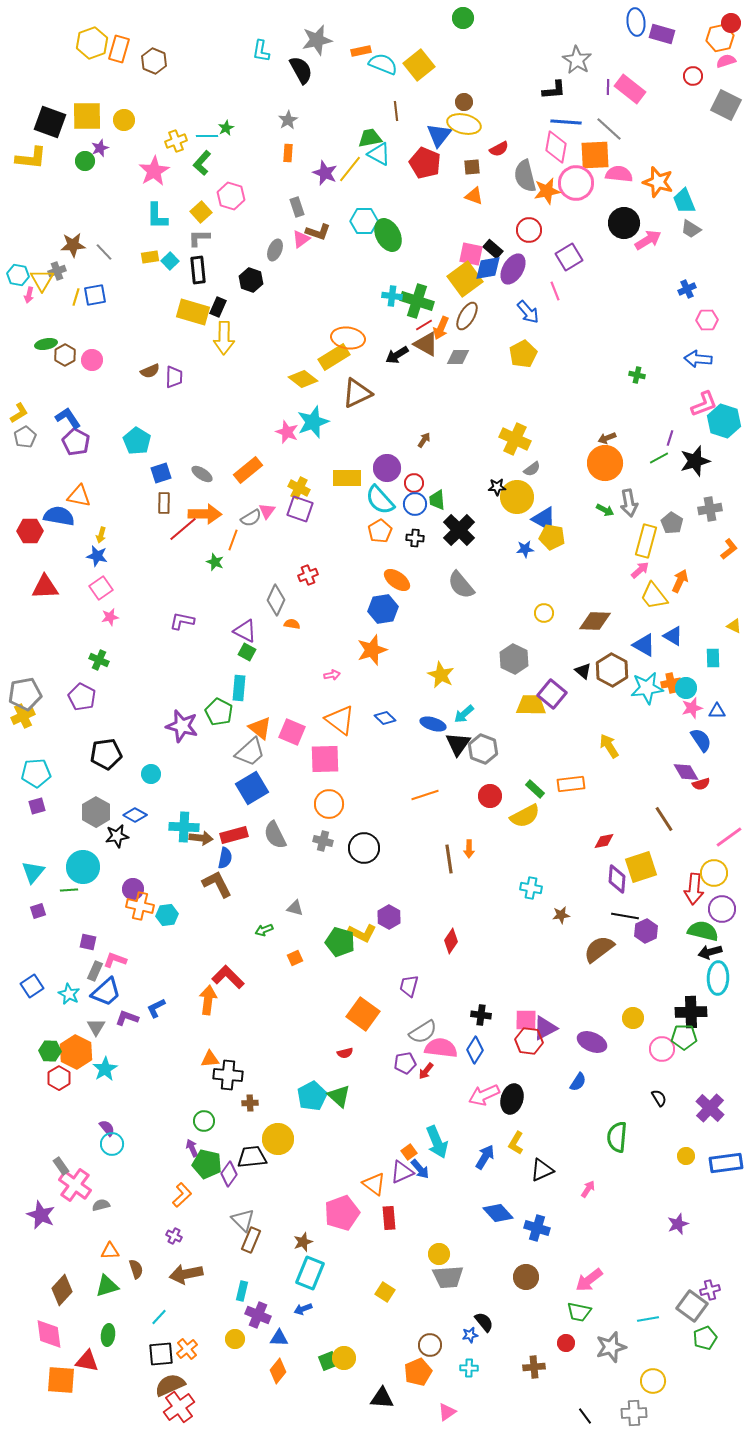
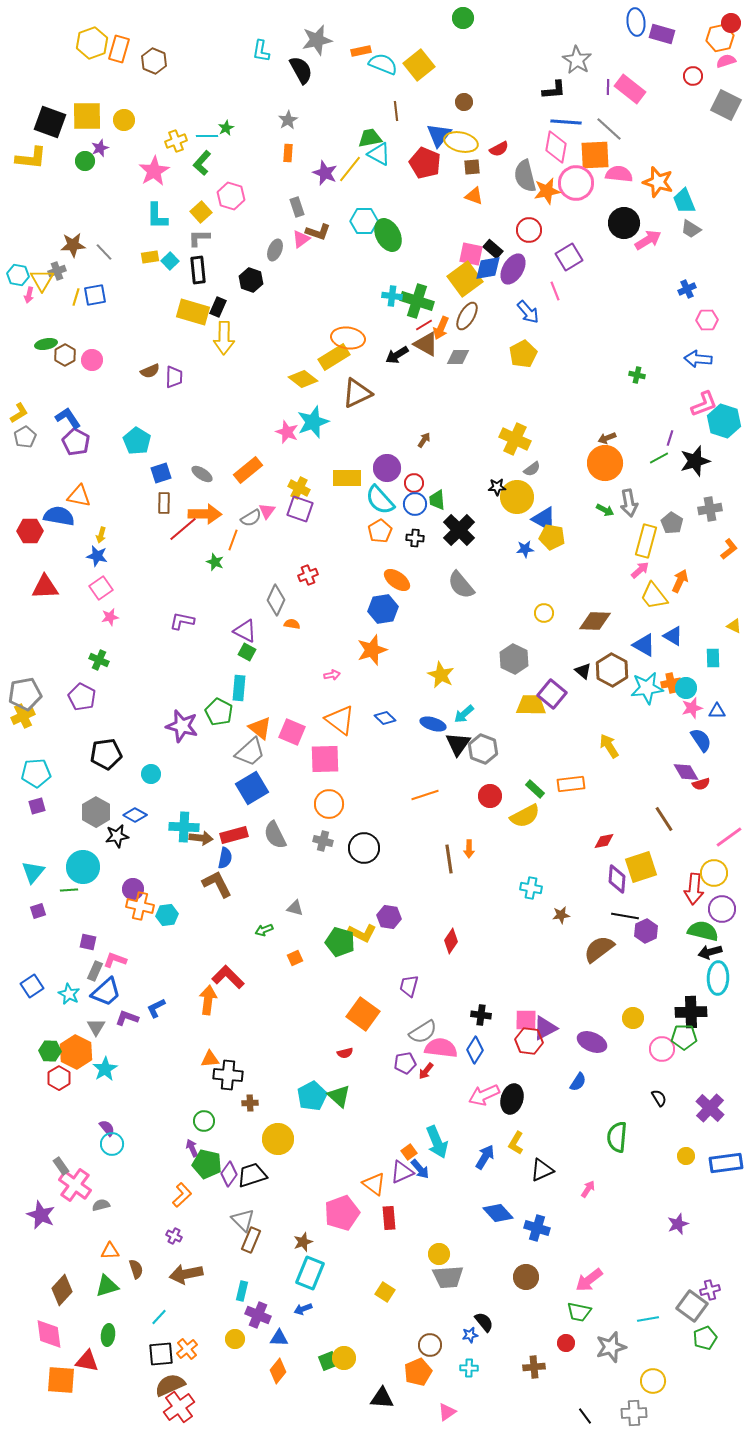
yellow ellipse at (464, 124): moved 3 px left, 18 px down
purple hexagon at (389, 917): rotated 20 degrees counterclockwise
black trapezoid at (252, 1157): moved 18 px down; rotated 12 degrees counterclockwise
